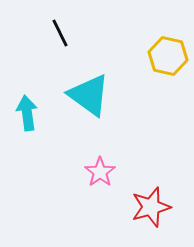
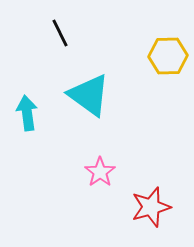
yellow hexagon: rotated 15 degrees counterclockwise
